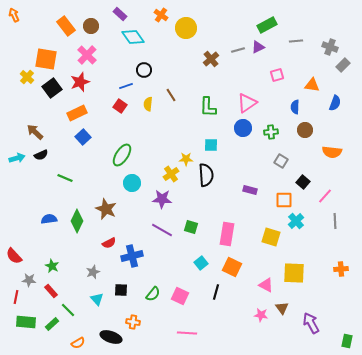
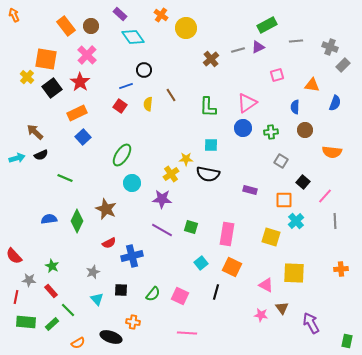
red star at (80, 82): rotated 18 degrees counterclockwise
black semicircle at (206, 175): moved 2 px right, 1 px up; rotated 105 degrees clockwise
